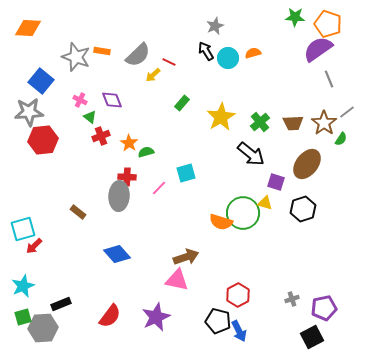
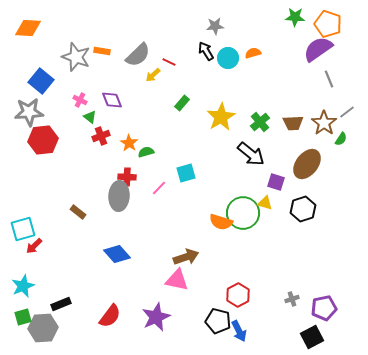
gray star at (215, 26): rotated 18 degrees clockwise
